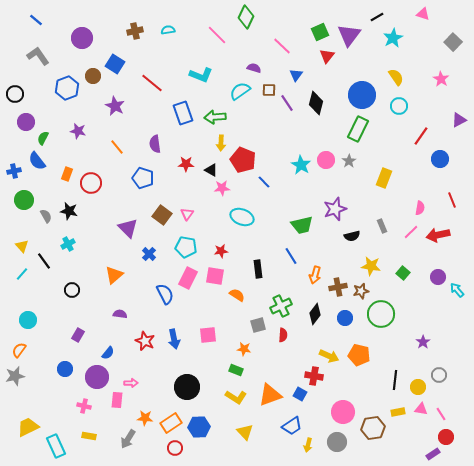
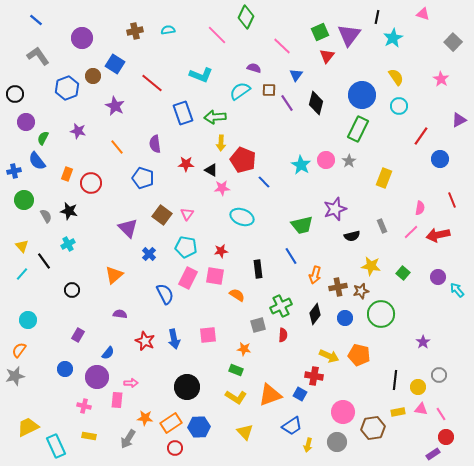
black line at (377, 17): rotated 48 degrees counterclockwise
